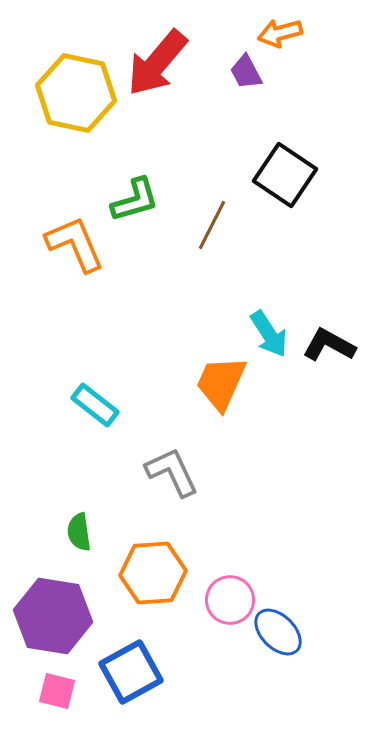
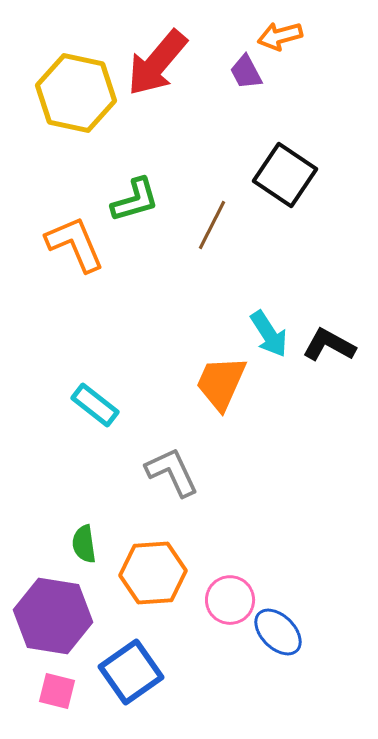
orange arrow: moved 3 px down
green semicircle: moved 5 px right, 12 px down
blue square: rotated 6 degrees counterclockwise
